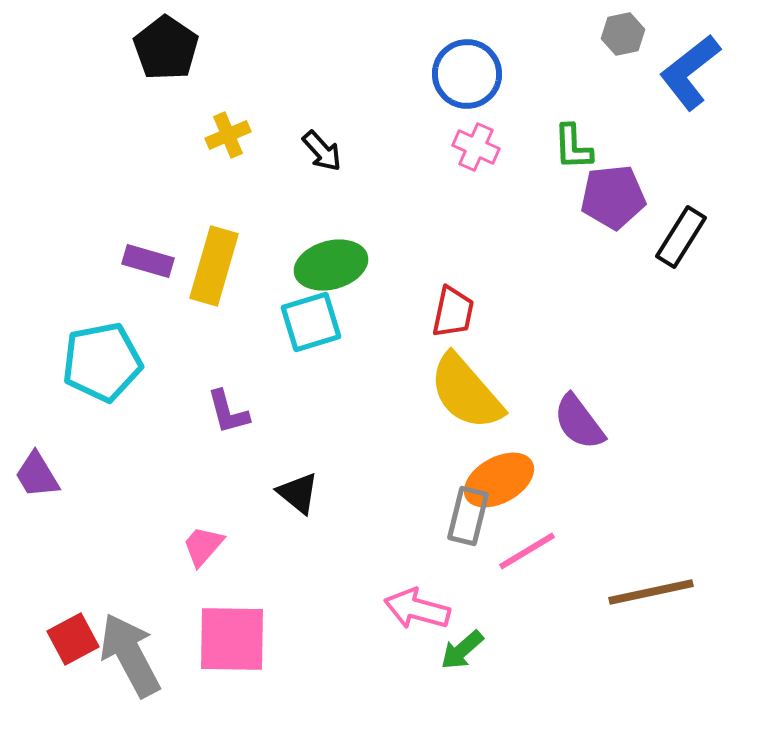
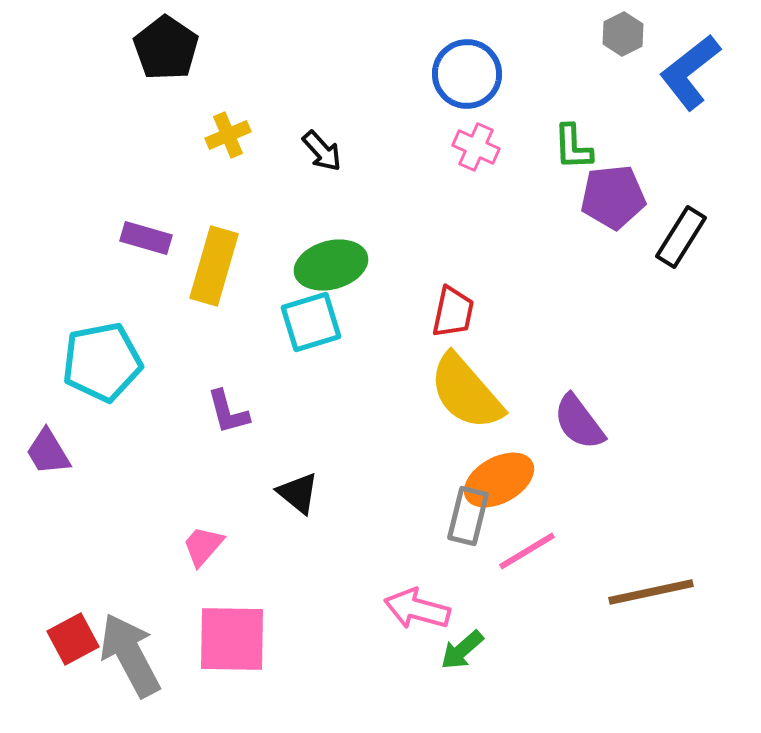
gray hexagon: rotated 15 degrees counterclockwise
purple rectangle: moved 2 px left, 23 px up
purple trapezoid: moved 11 px right, 23 px up
